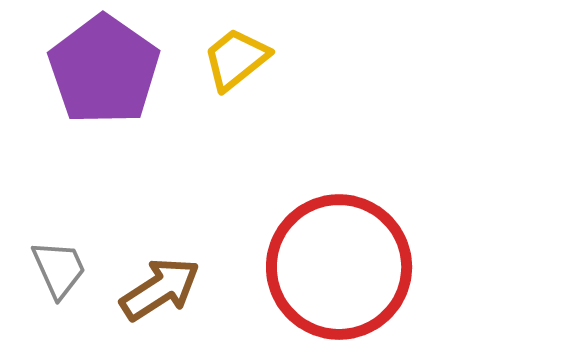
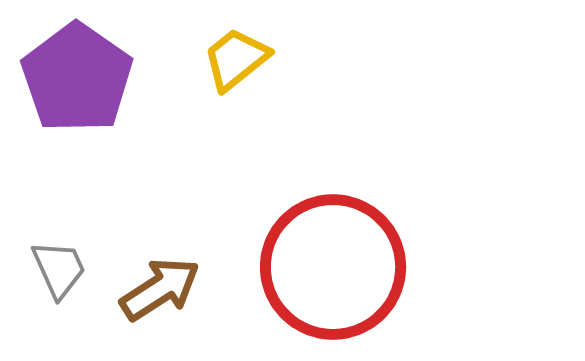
purple pentagon: moved 27 px left, 8 px down
red circle: moved 6 px left
